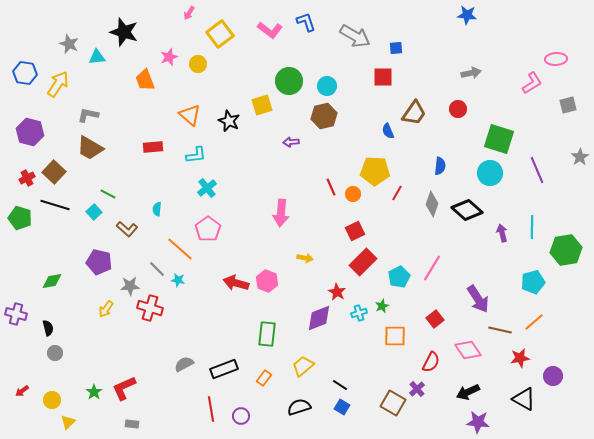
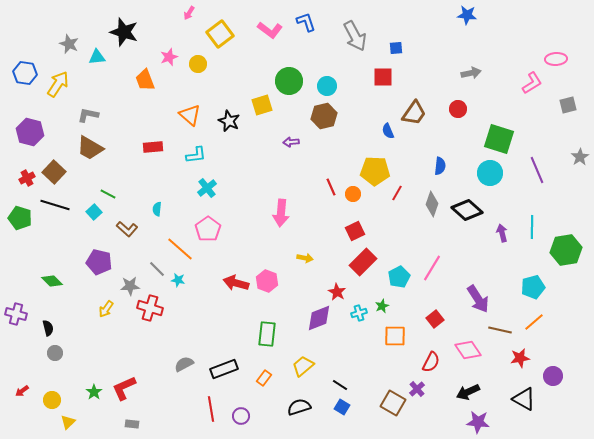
gray arrow at (355, 36): rotated 32 degrees clockwise
green diamond at (52, 281): rotated 55 degrees clockwise
cyan pentagon at (533, 282): moved 5 px down
